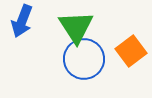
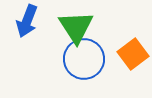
blue arrow: moved 5 px right
orange square: moved 2 px right, 3 px down
